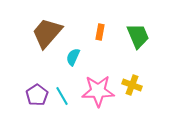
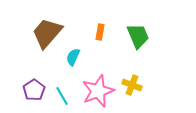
pink star: rotated 20 degrees counterclockwise
purple pentagon: moved 3 px left, 5 px up
